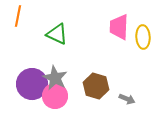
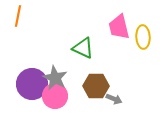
pink trapezoid: rotated 16 degrees counterclockwise
green triangle: moved 26 px right, 14 px down
brown hexagon: rotated 15 degrees counterclockwise
gray arrow: moved 13 px left
